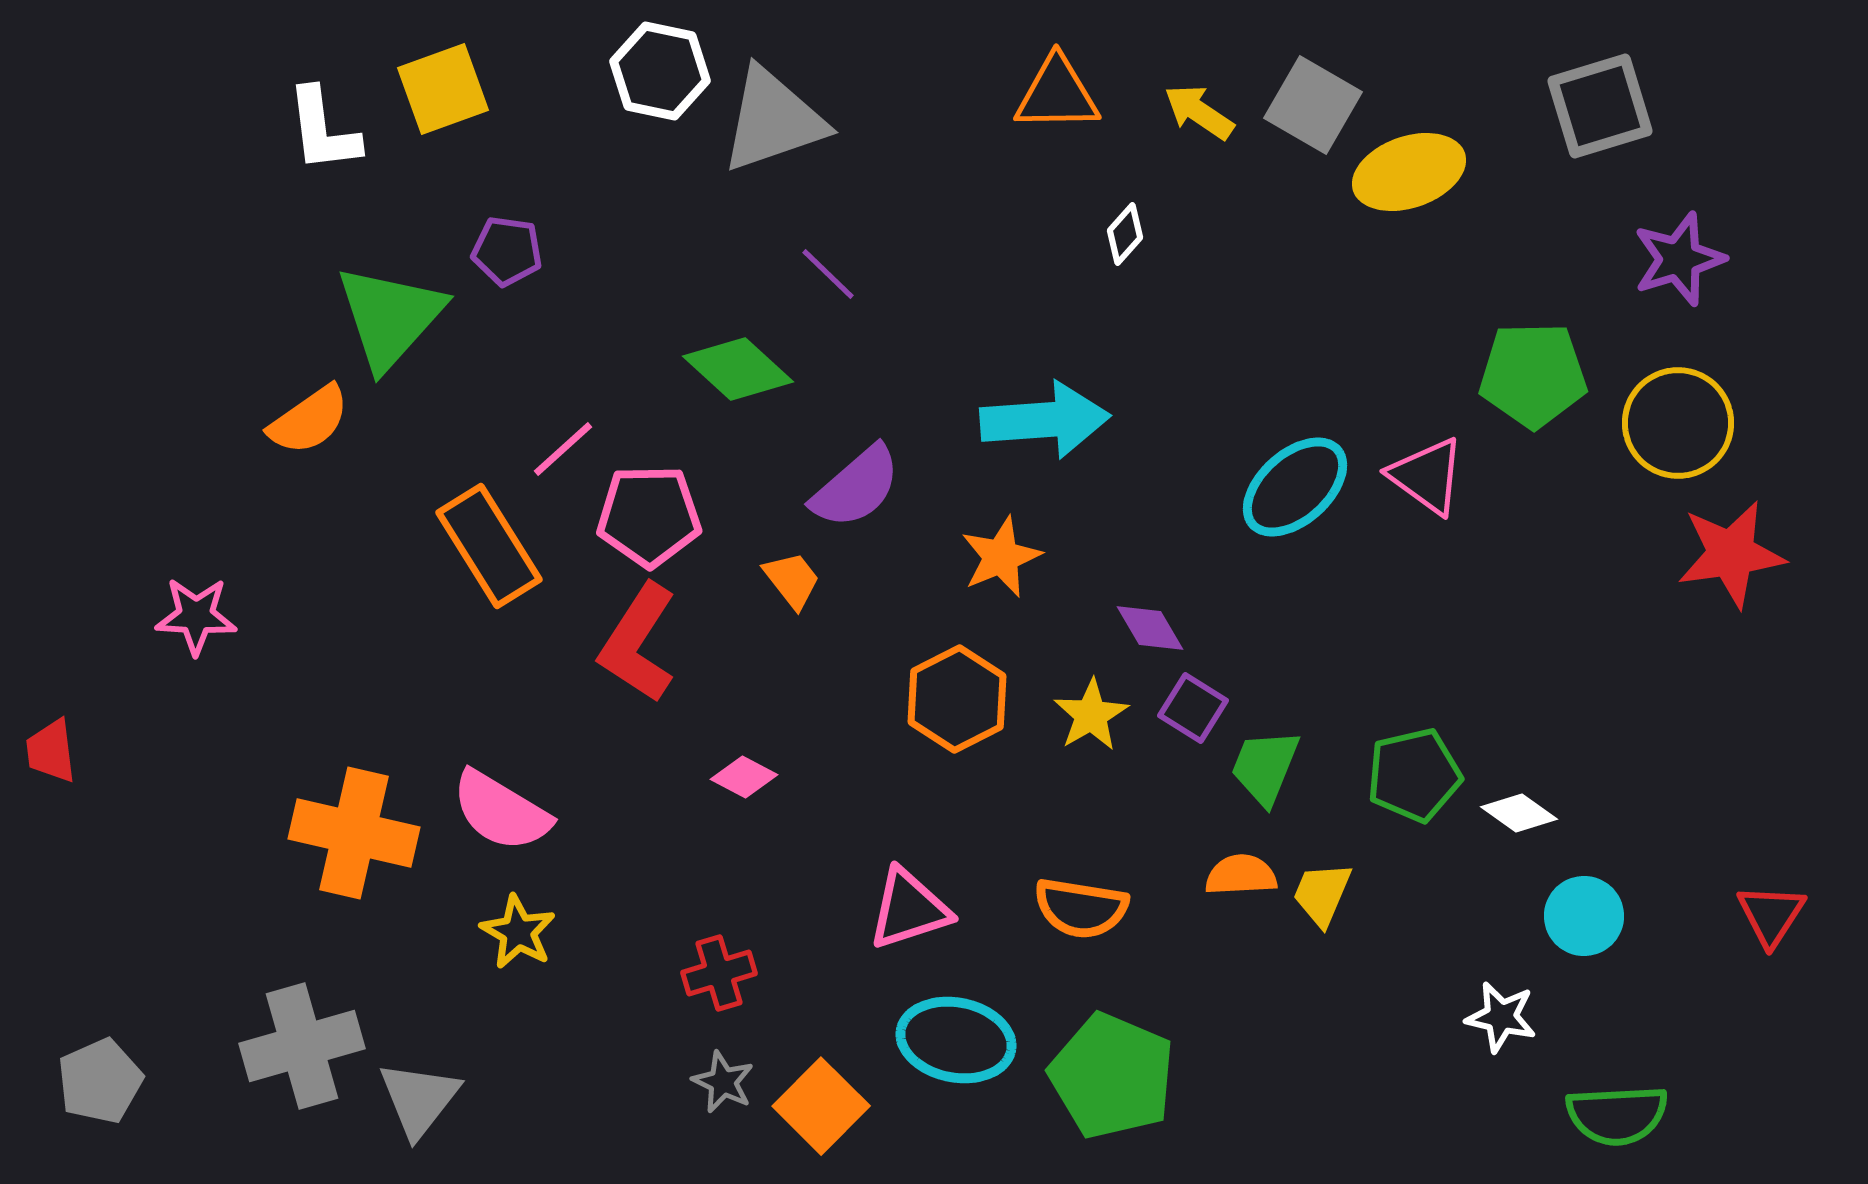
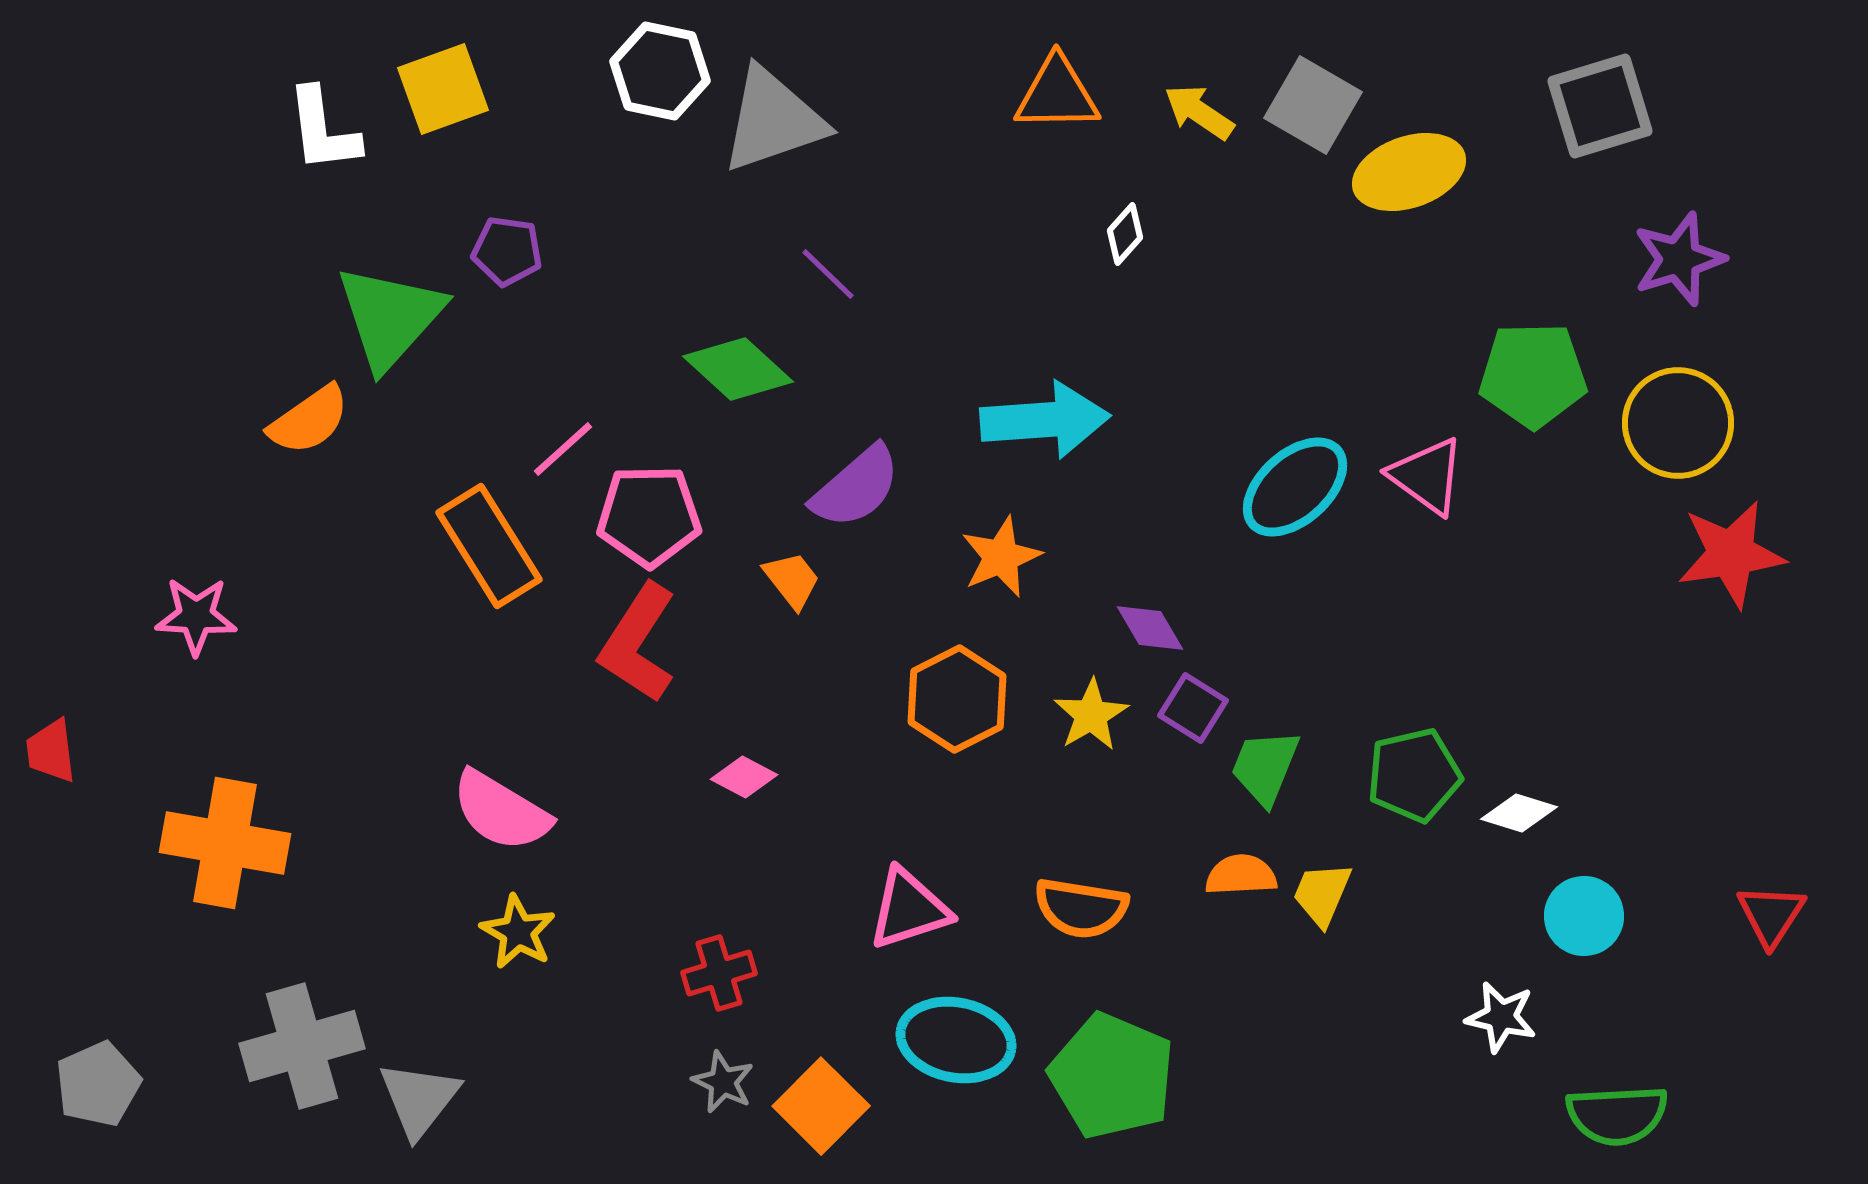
white diamond at (1519, 813): rotated 18 degrees counterclockwise
orange cross at (354, 833): moved 129 px left, 10 px down; rotated 3 degrees counterclockwise
gray pentagon at (100, 1081): moved 2 px left, 3 px down
